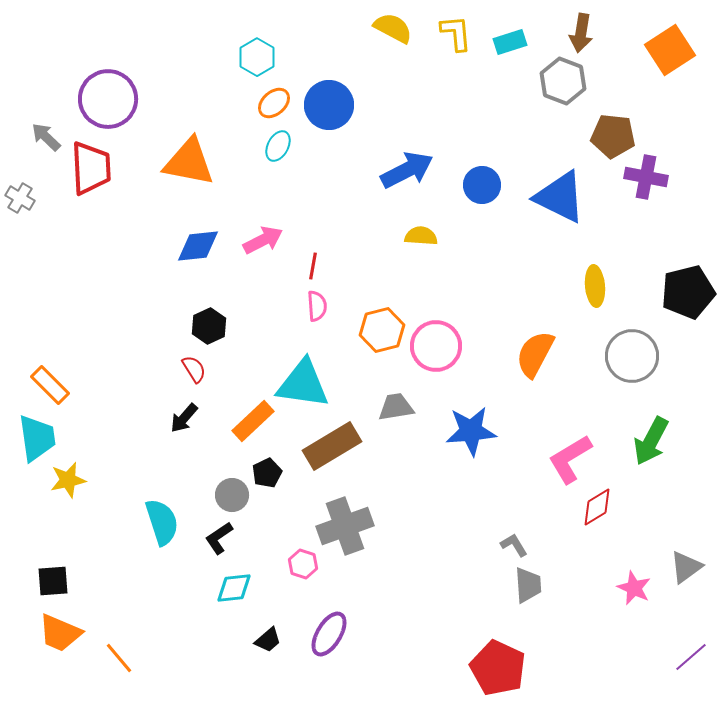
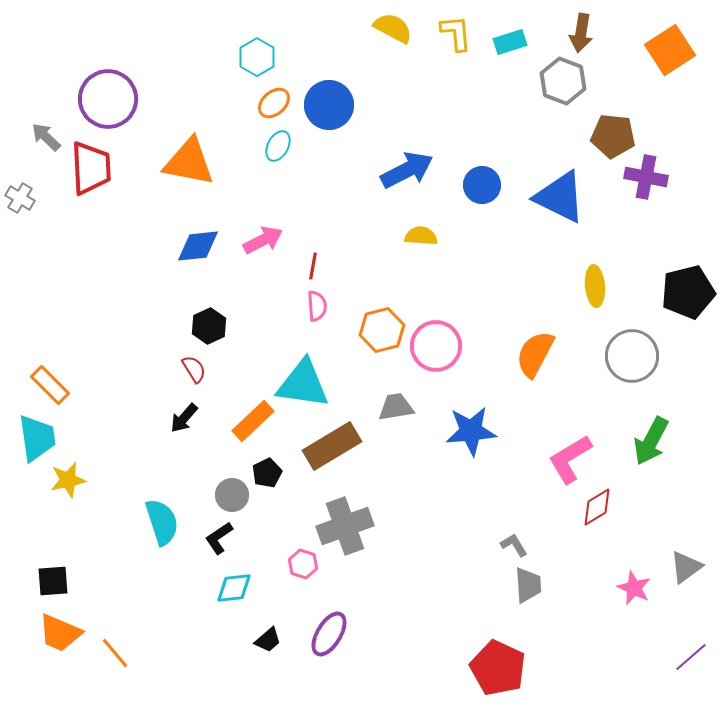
orange line at (119, 658): moved 4 px left, 5 px up
